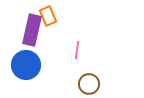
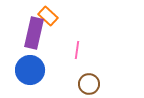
orange rectangle: rotated 24 degrees counterclockwise
purple rectangle: moved 2 px right, 3 px down
blue circle: moved 4 px right, 5 px down
